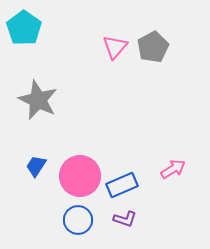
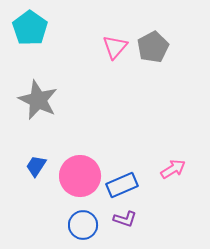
cyan pentagon: moved 6 px right
blue circle: moved 5 px right, 5 px down
